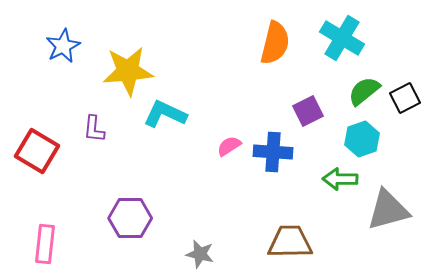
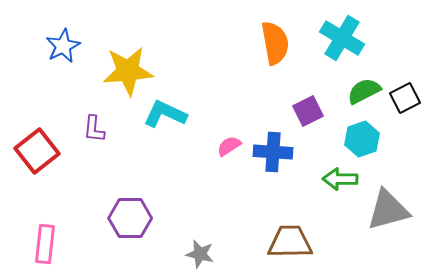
orange semicircle: rotated 24 degrees counterclockwise
green semicircle: rotated 12 degrees clockwise
red square: rotated 21 degrees clockwise
